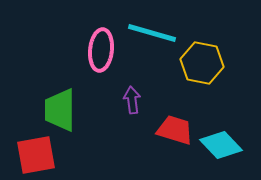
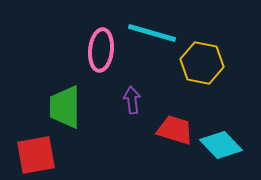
green trapezoid: moved 5 px right, 3 px up
